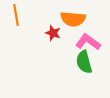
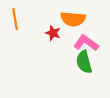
orange line: moved 1 px left, 4 px down
pink L-shape: moved 2 px left, 1 px down
